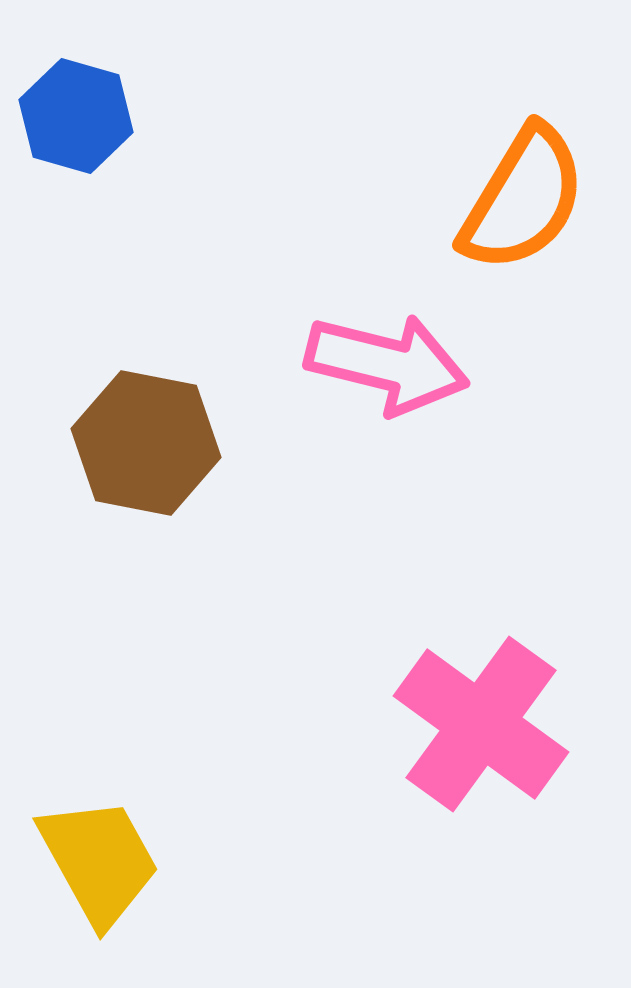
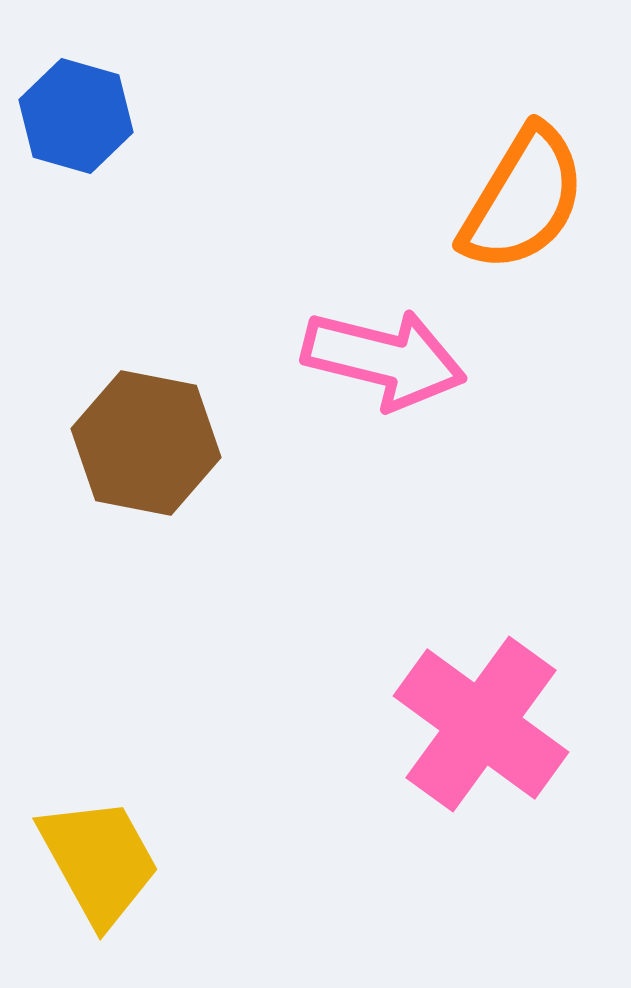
pink arrow: moved 3 px left, 5 px up
